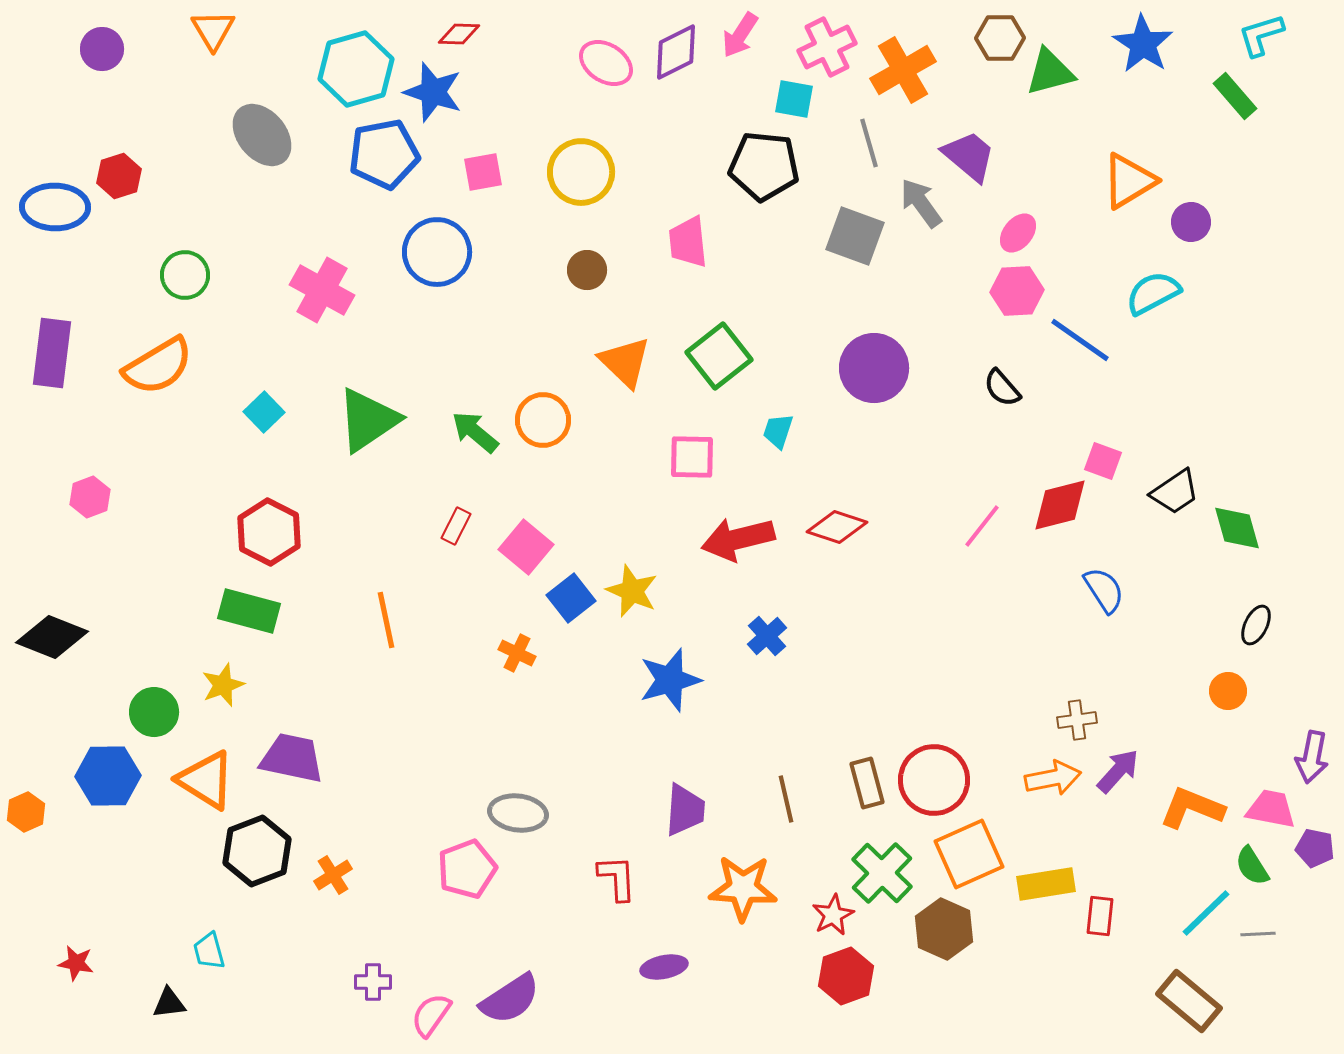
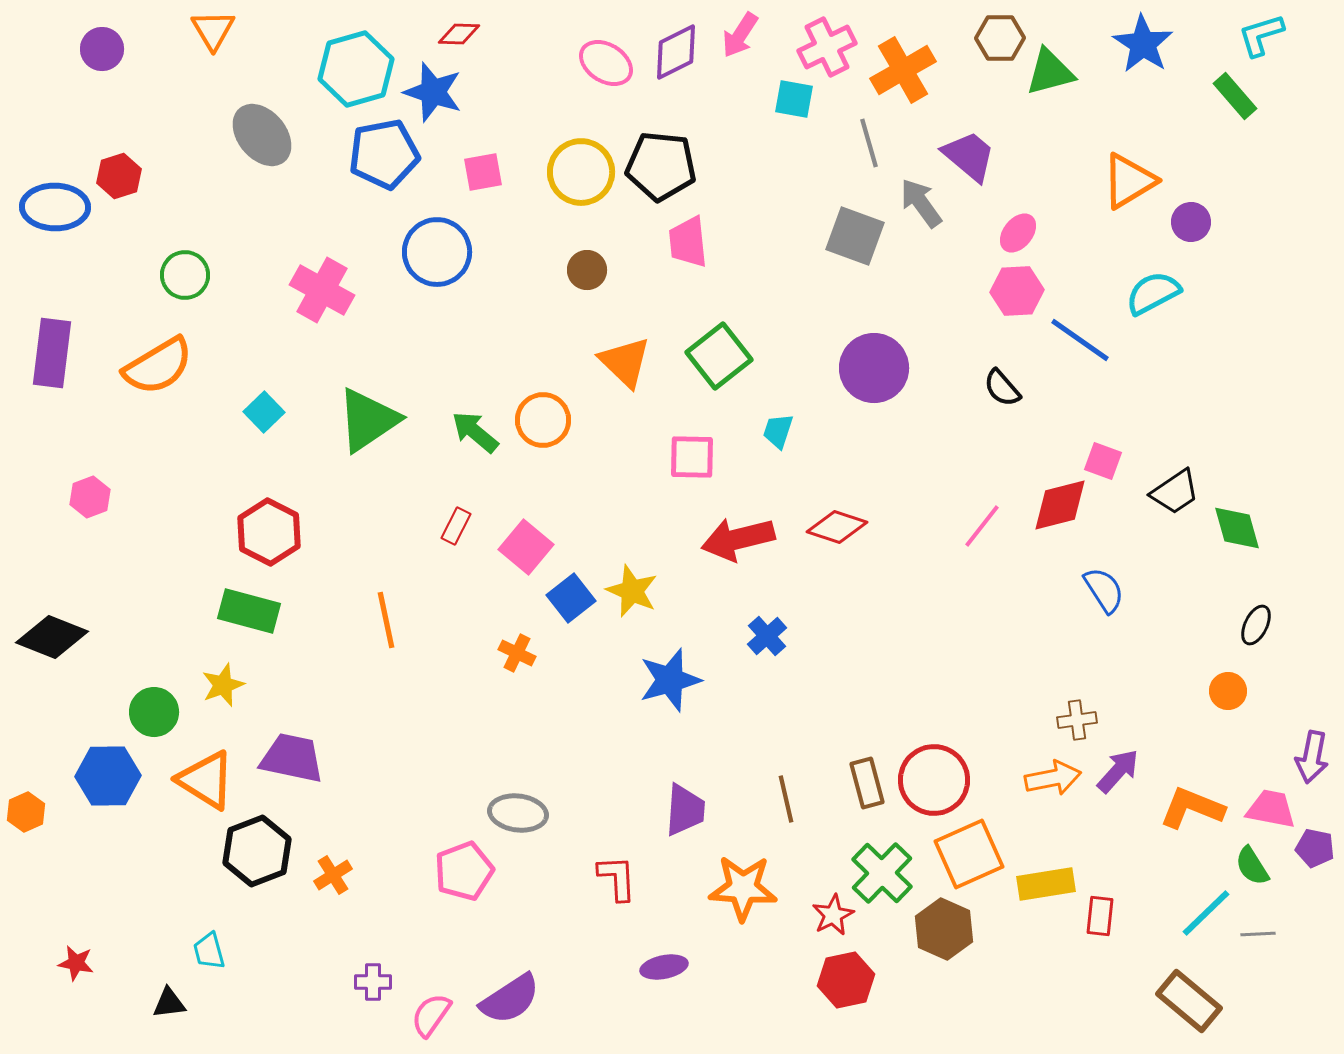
black pentagon at (764, 166): moved 103 px left
pink pentagon at (467, 869): moved 3 px left, 2 px down
red hexagon at (846, 976): moved 4 px down; rotated 8 degrees clockwise
